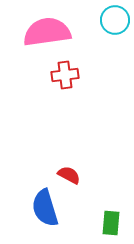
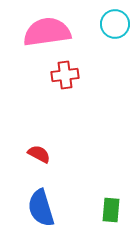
cyan circle: moved 4 px down
red semicircle: moved 30 px left, 21 px up
blue semicircle: moved 4 px left
green rectangle: moved 13 px up
